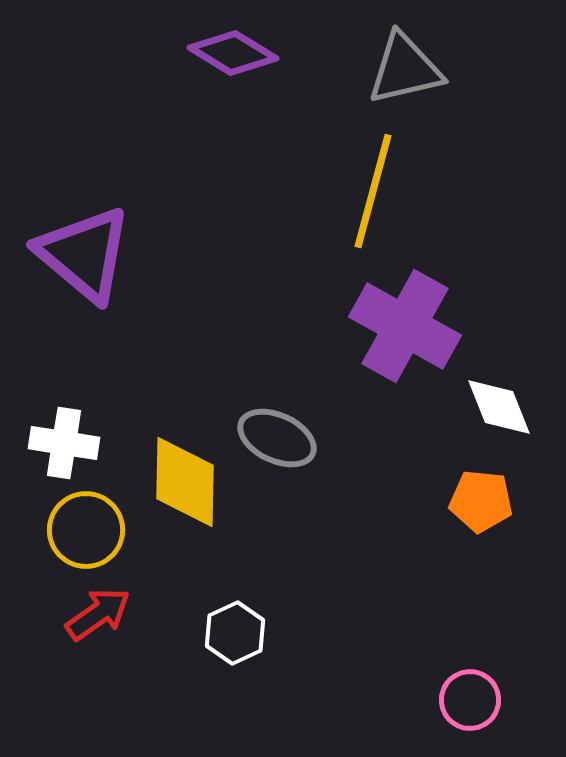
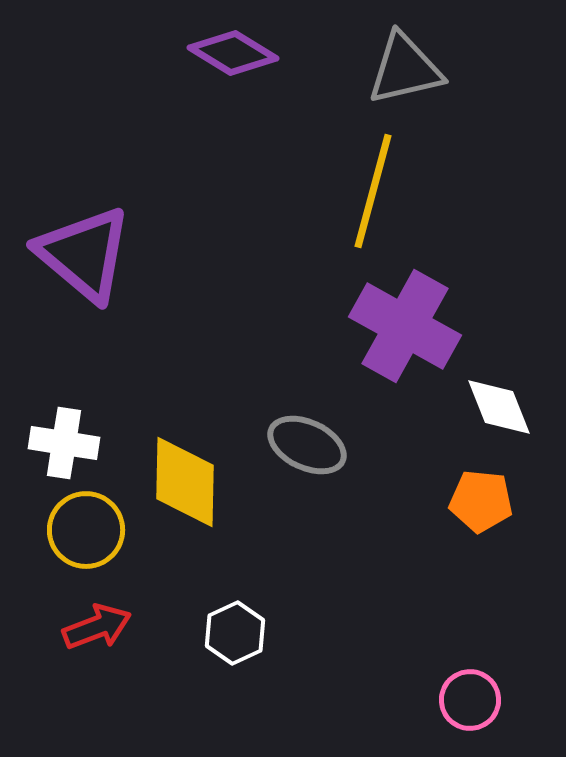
gray ellipse: moved 30 px right, 7 px down
red arrow: moved 1 px left, 13 px down; rotated 14 degrees clockwise
